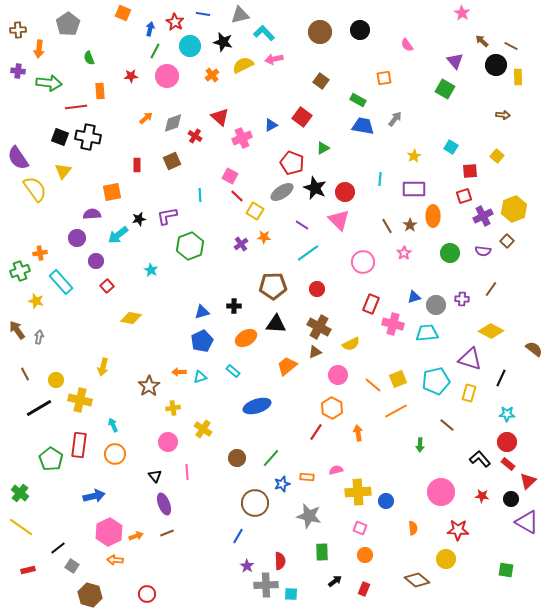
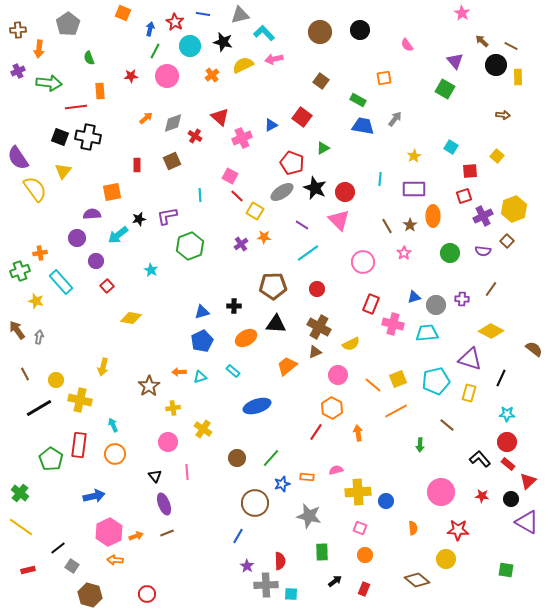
purple cross at (18, 71): rotated 32 degrees counterclockwise
